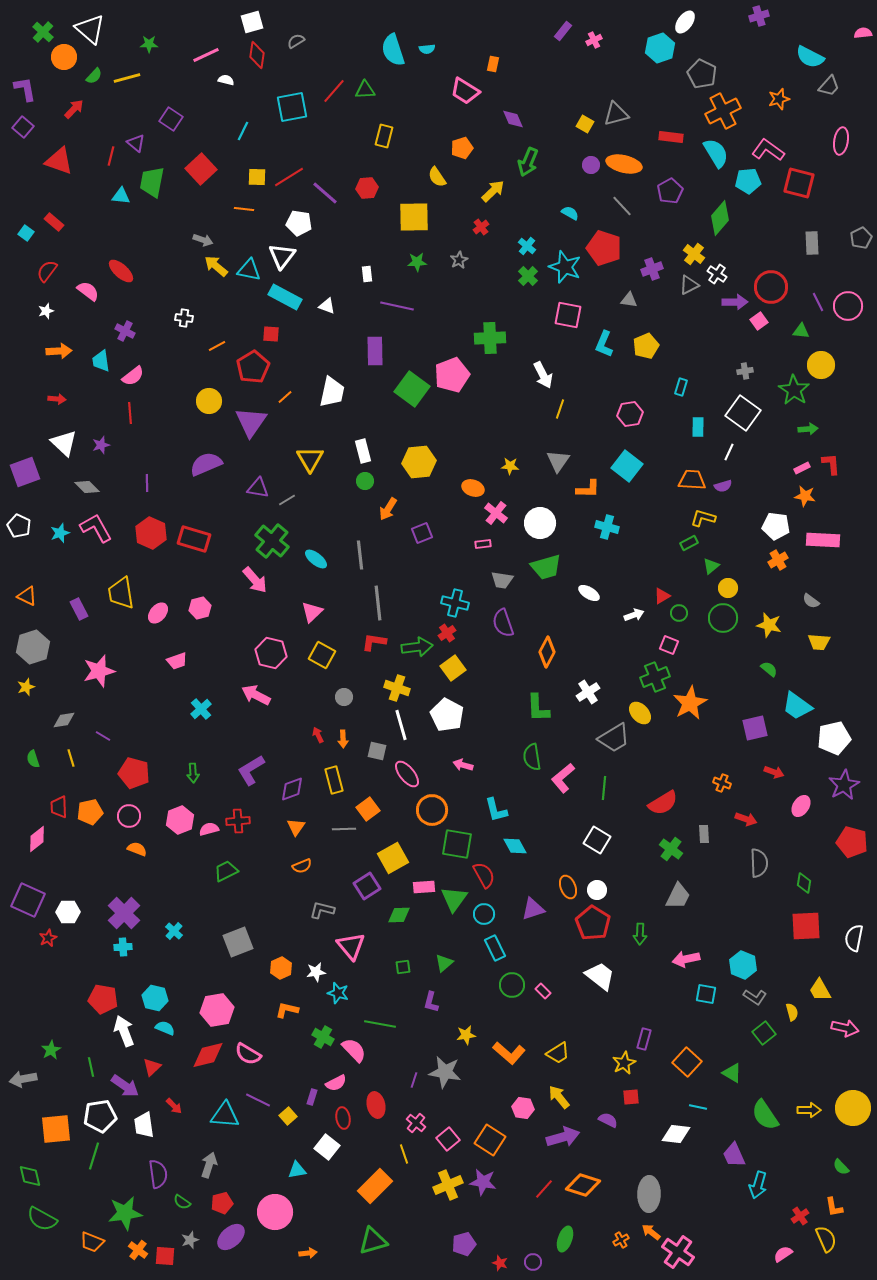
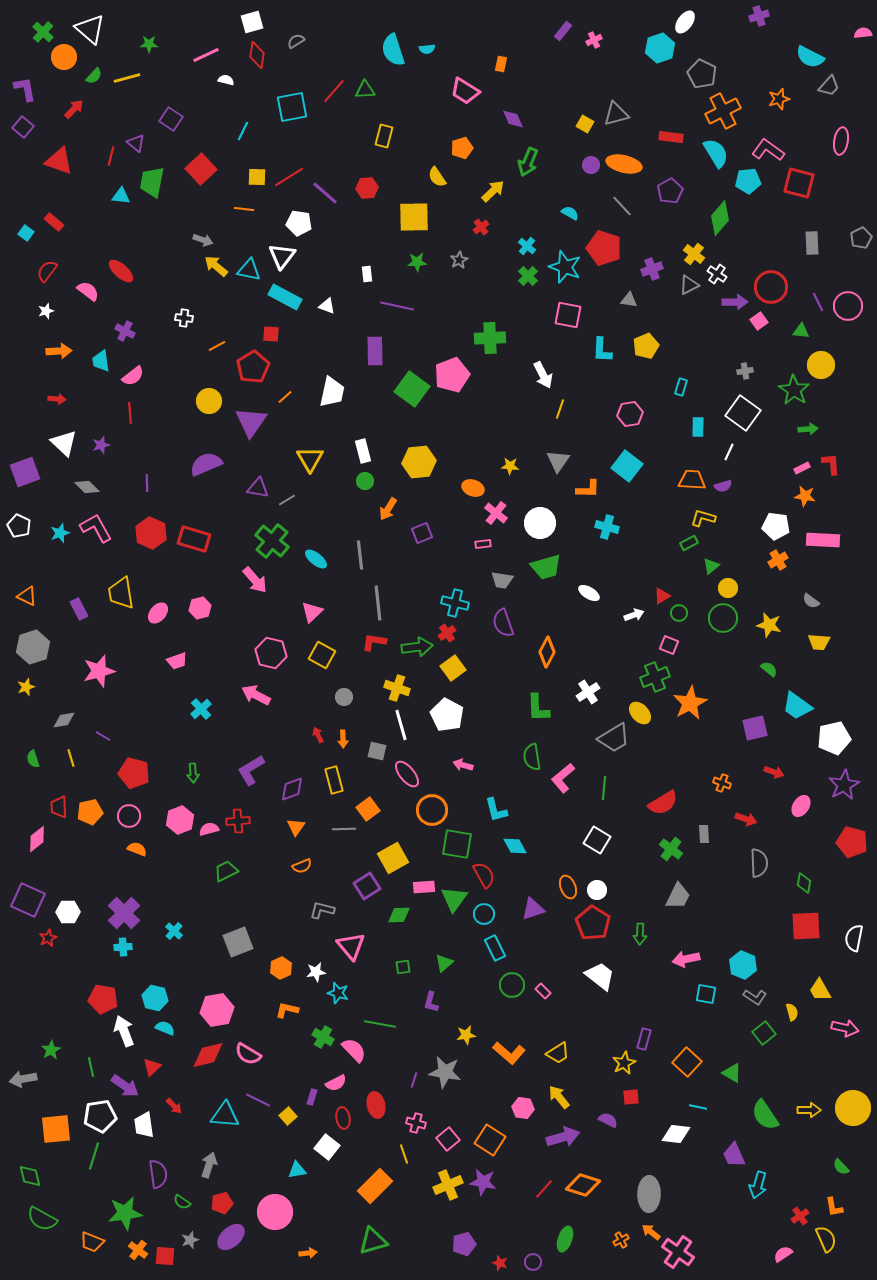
orange rectangle at (493, 64): moved 8 px right
cyan L-shape at (604, 344): moved 2 px left, 6 px down; rotated 20 degrees counterclockwise
pink cross at (416, 1123): rotated 24 degrees counterclockwise
